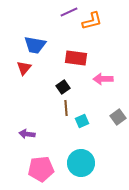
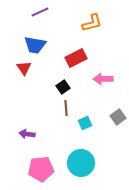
purple line: moved 29 px left
orange L-shape: moved 2 px down
red rectangle: rotated 35 degrees counterclockwise
red triangle: rotated 14 degrees counterclockwise
cyan square: moved 3 px right, 2 px down
